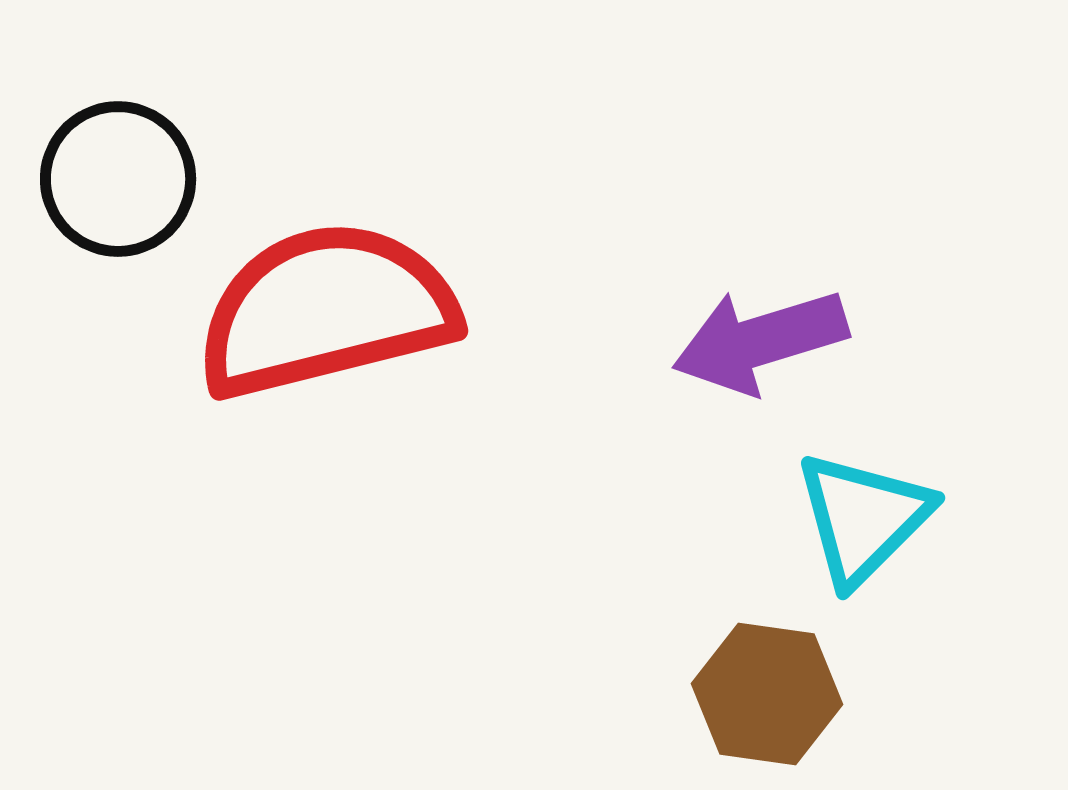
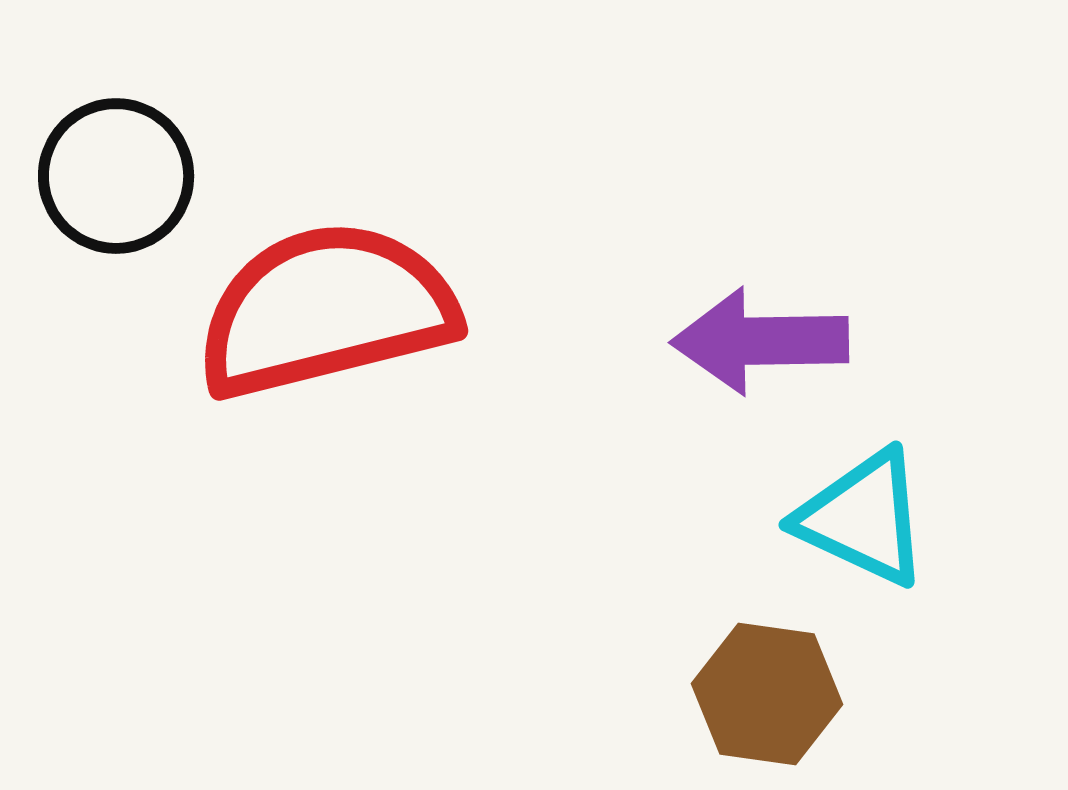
black circle: moved 2 px left, 3 px up
purple arrow: rotated 16 degrees clockwise
cyan triangle: rotated 50 degrees counterclockwise
